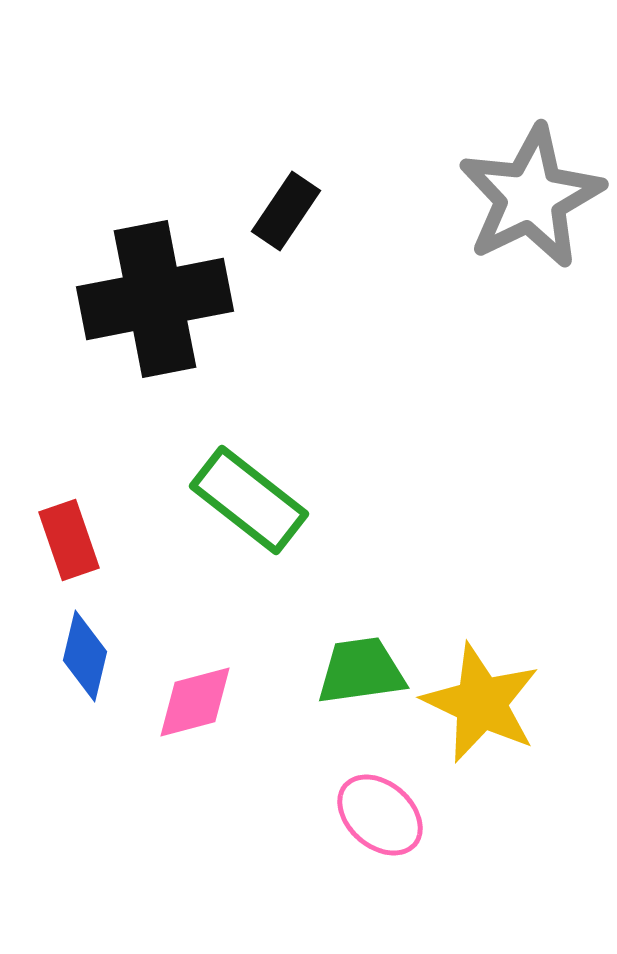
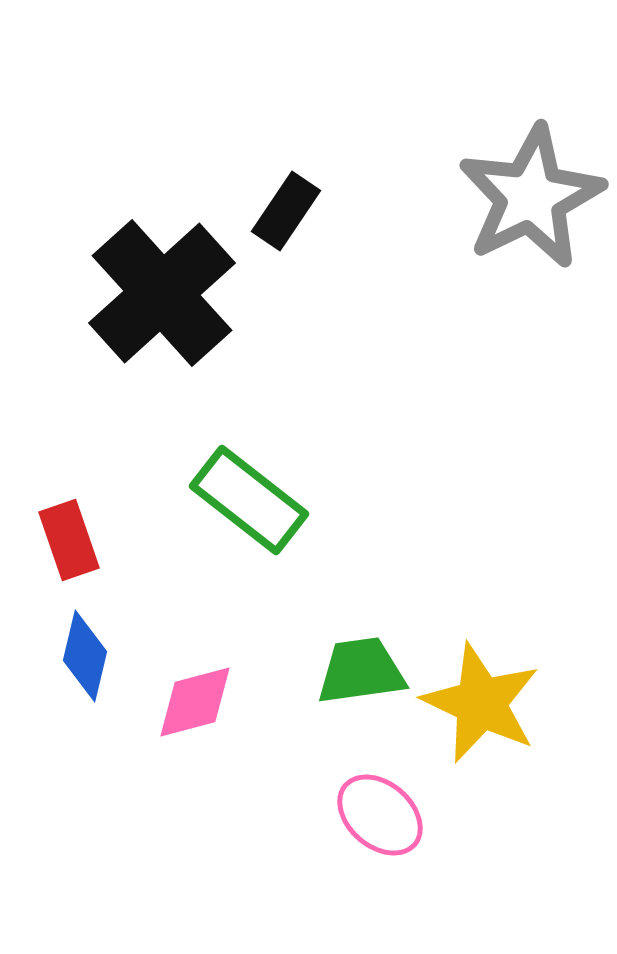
black cross: moved 7 px right, 6 px up; rotated 31 degrees counterclockwise
